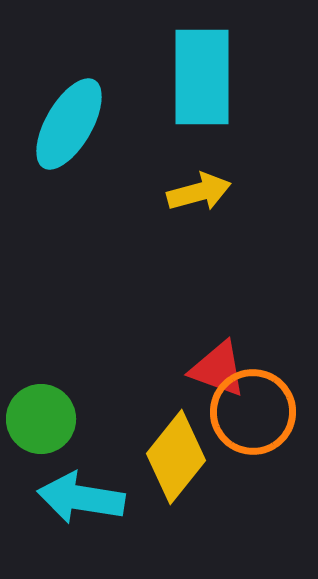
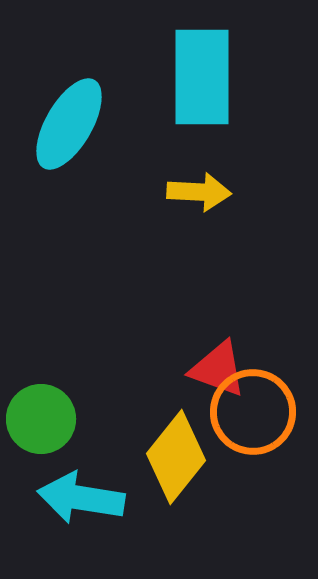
yellow arrow: rotated 18 degrees clockwise
